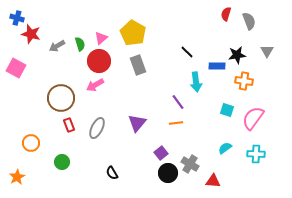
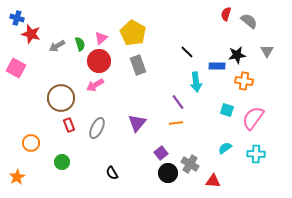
gray semicircle: rotated 30 degrees counterclockwise
